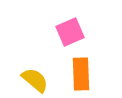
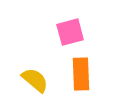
pink square: rotated 8 degrees clockwise
